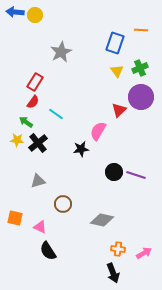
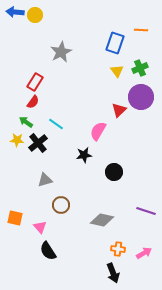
cyan line: moved 10 px down
black star: moved 3 px right, 6 px down
purple line: moved 10 px right, 36 px down
gray triangle: moved 7 px right, 1 px up
brown circle: moved 2 px left, 1 px down
pink triangle: rotated 24 degrees clockwise
